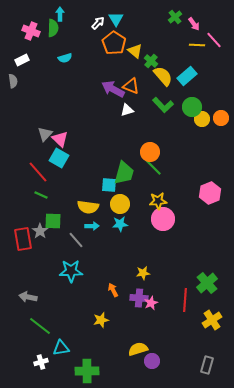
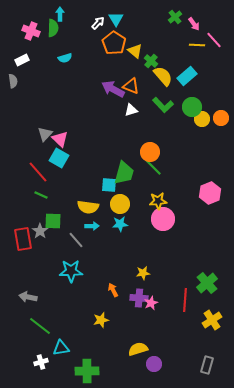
white triangle at (127, 110): moved 4 px right
purple circle at (152, 361): moved 2 px right, 3 px down
